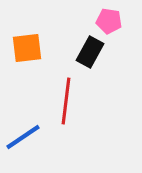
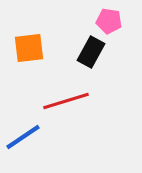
orange square: moved 2 px right
black rectangle: moved 1 px right
red line: rotated 66 degrees clockwise
